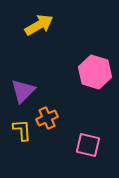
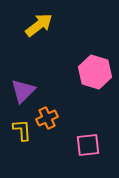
yellow arrow: rotated 8 degrees counterclockwise
pink square: rotated 20 degrees counterclockwise
